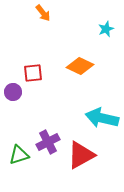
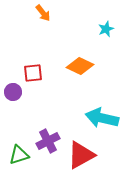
purple cross: moved 1 px up
